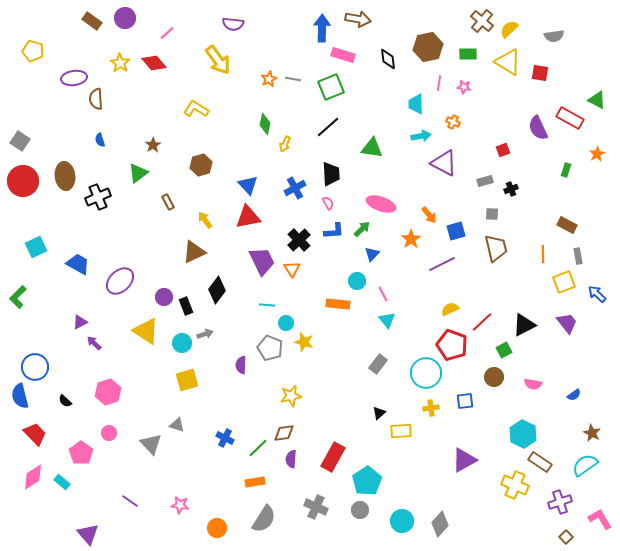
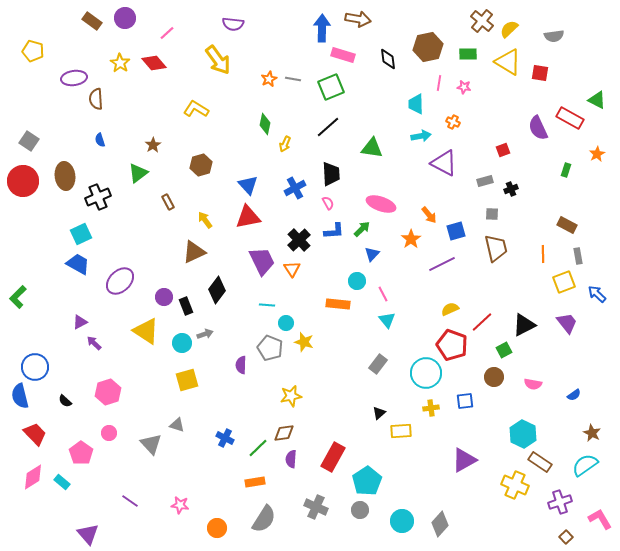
gray square at (20, 141): moved 9 px right
cyan square at (36, 247): moved 45 px right, 13 px up
